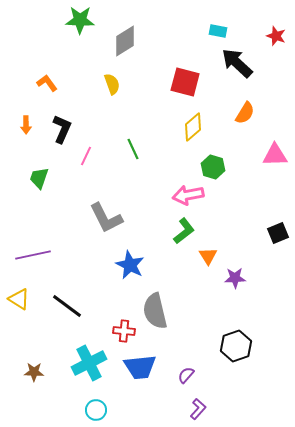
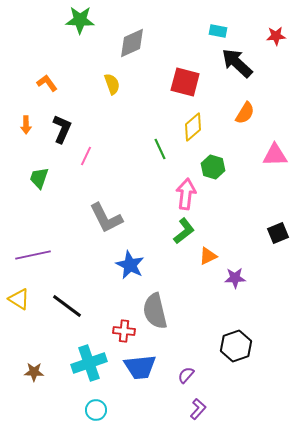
red star: rotated 24 degrees counterclockwise
gray diamond: moved 7 px right, 2 px down; rotated 8 degrees clockwise
green line: moved 27 px right
pink arrow: moved 2 px left, 1 px up; rotated 108 degrees clockwise
orange triangle: rotated 36 degrees clockwise
cyan cross: rotated 8 degrees clockwise
